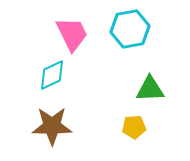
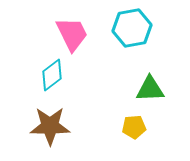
cyan hexagon: moved 2 px right, 1 px up
cyan diamond: rotated 12 degrees counterclockwise
brown star: moved 2 px left
